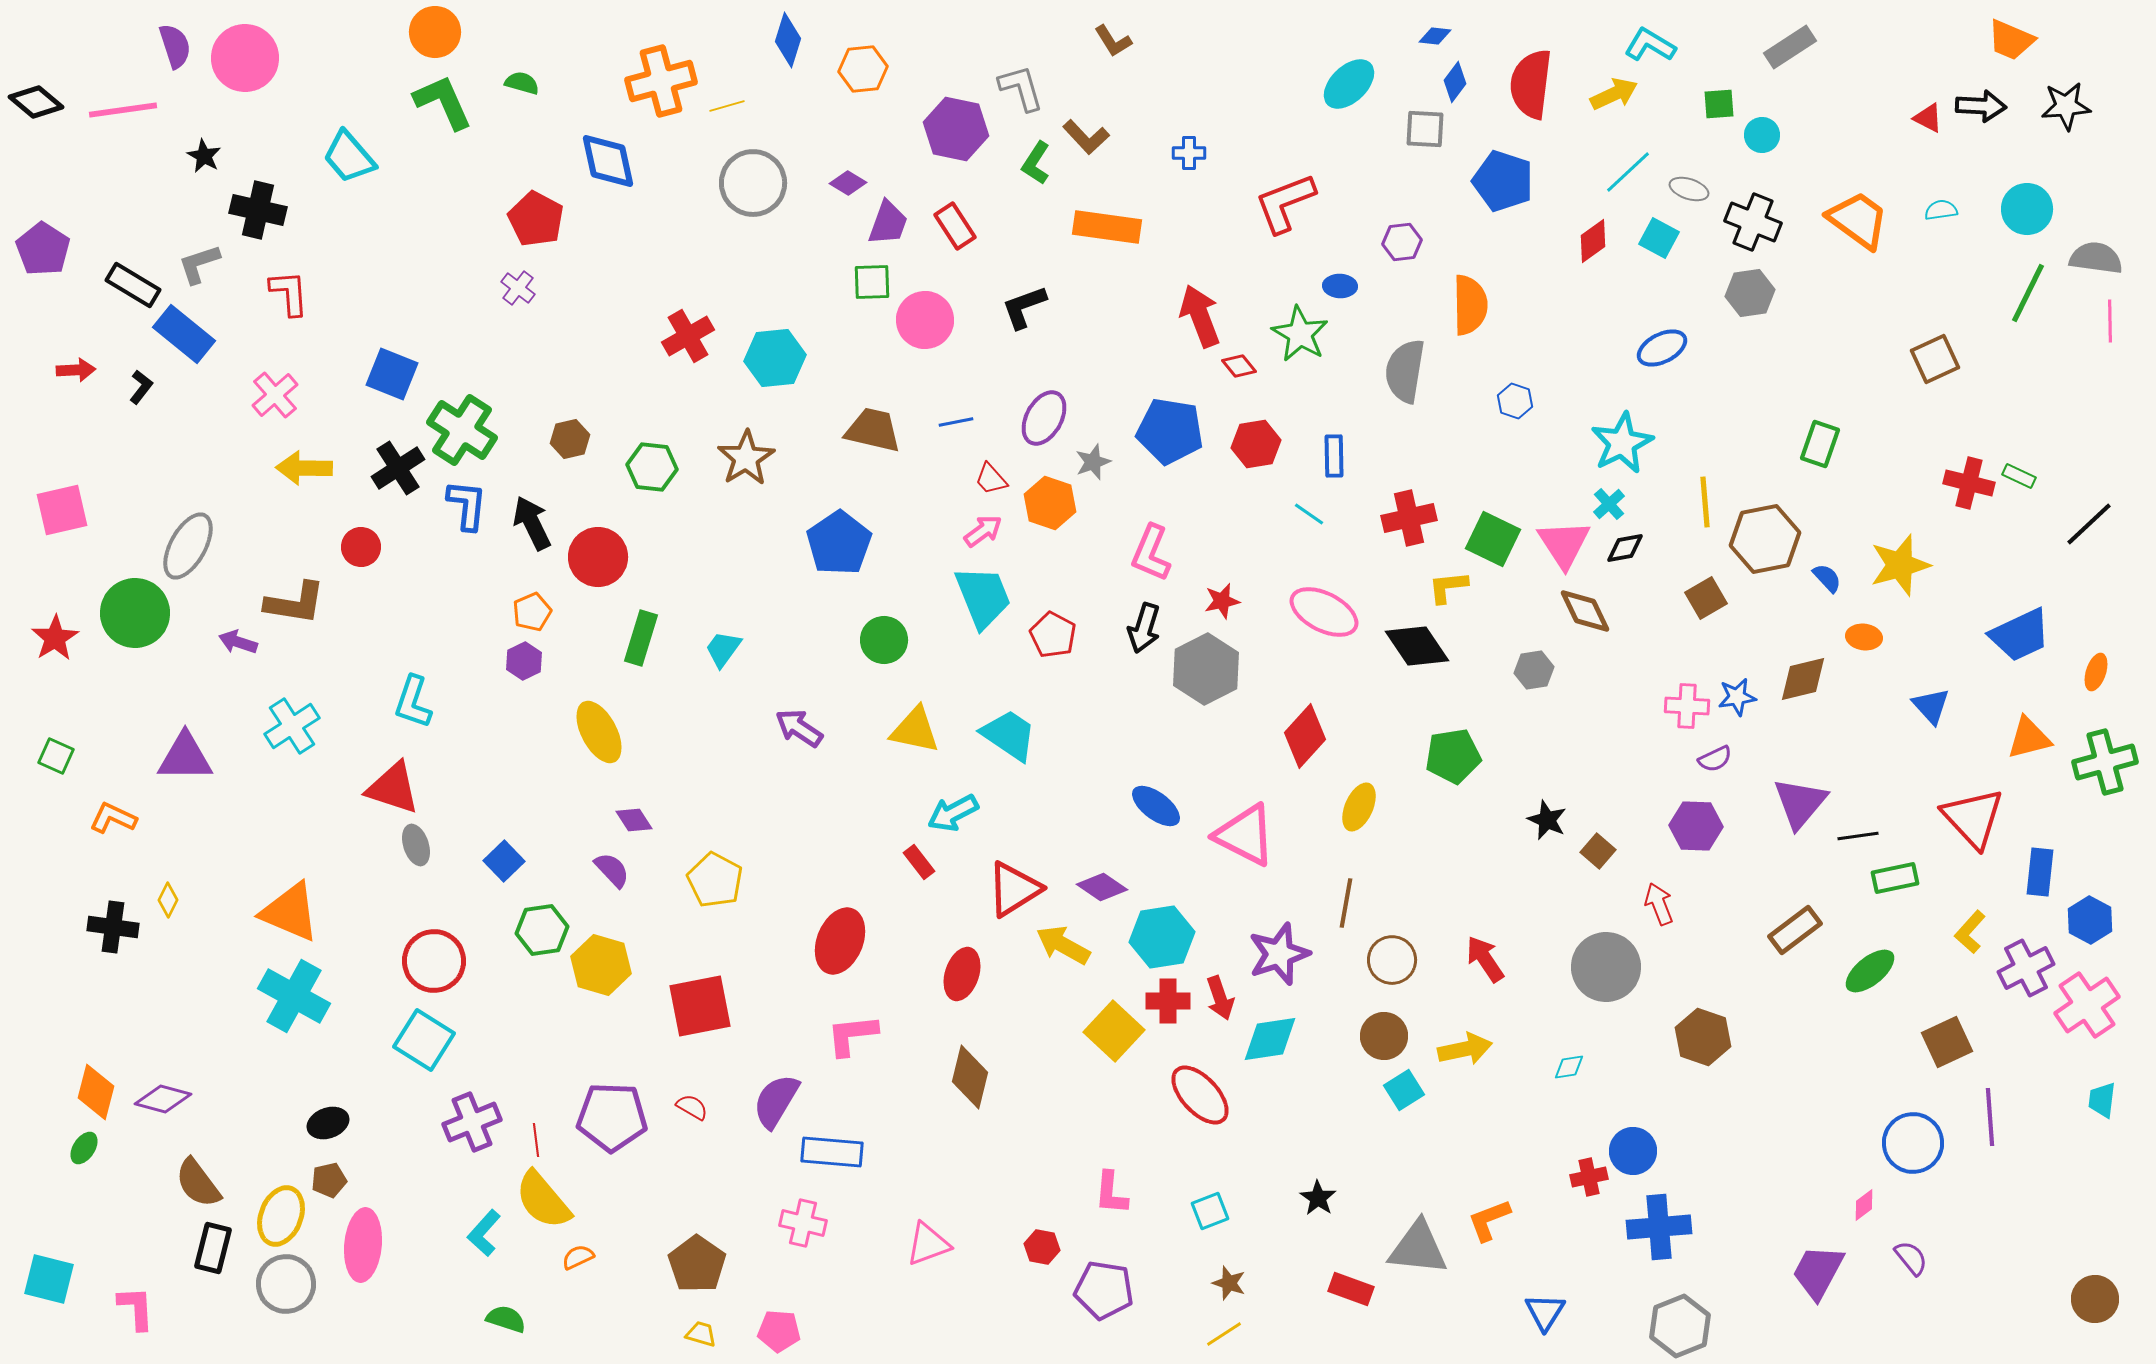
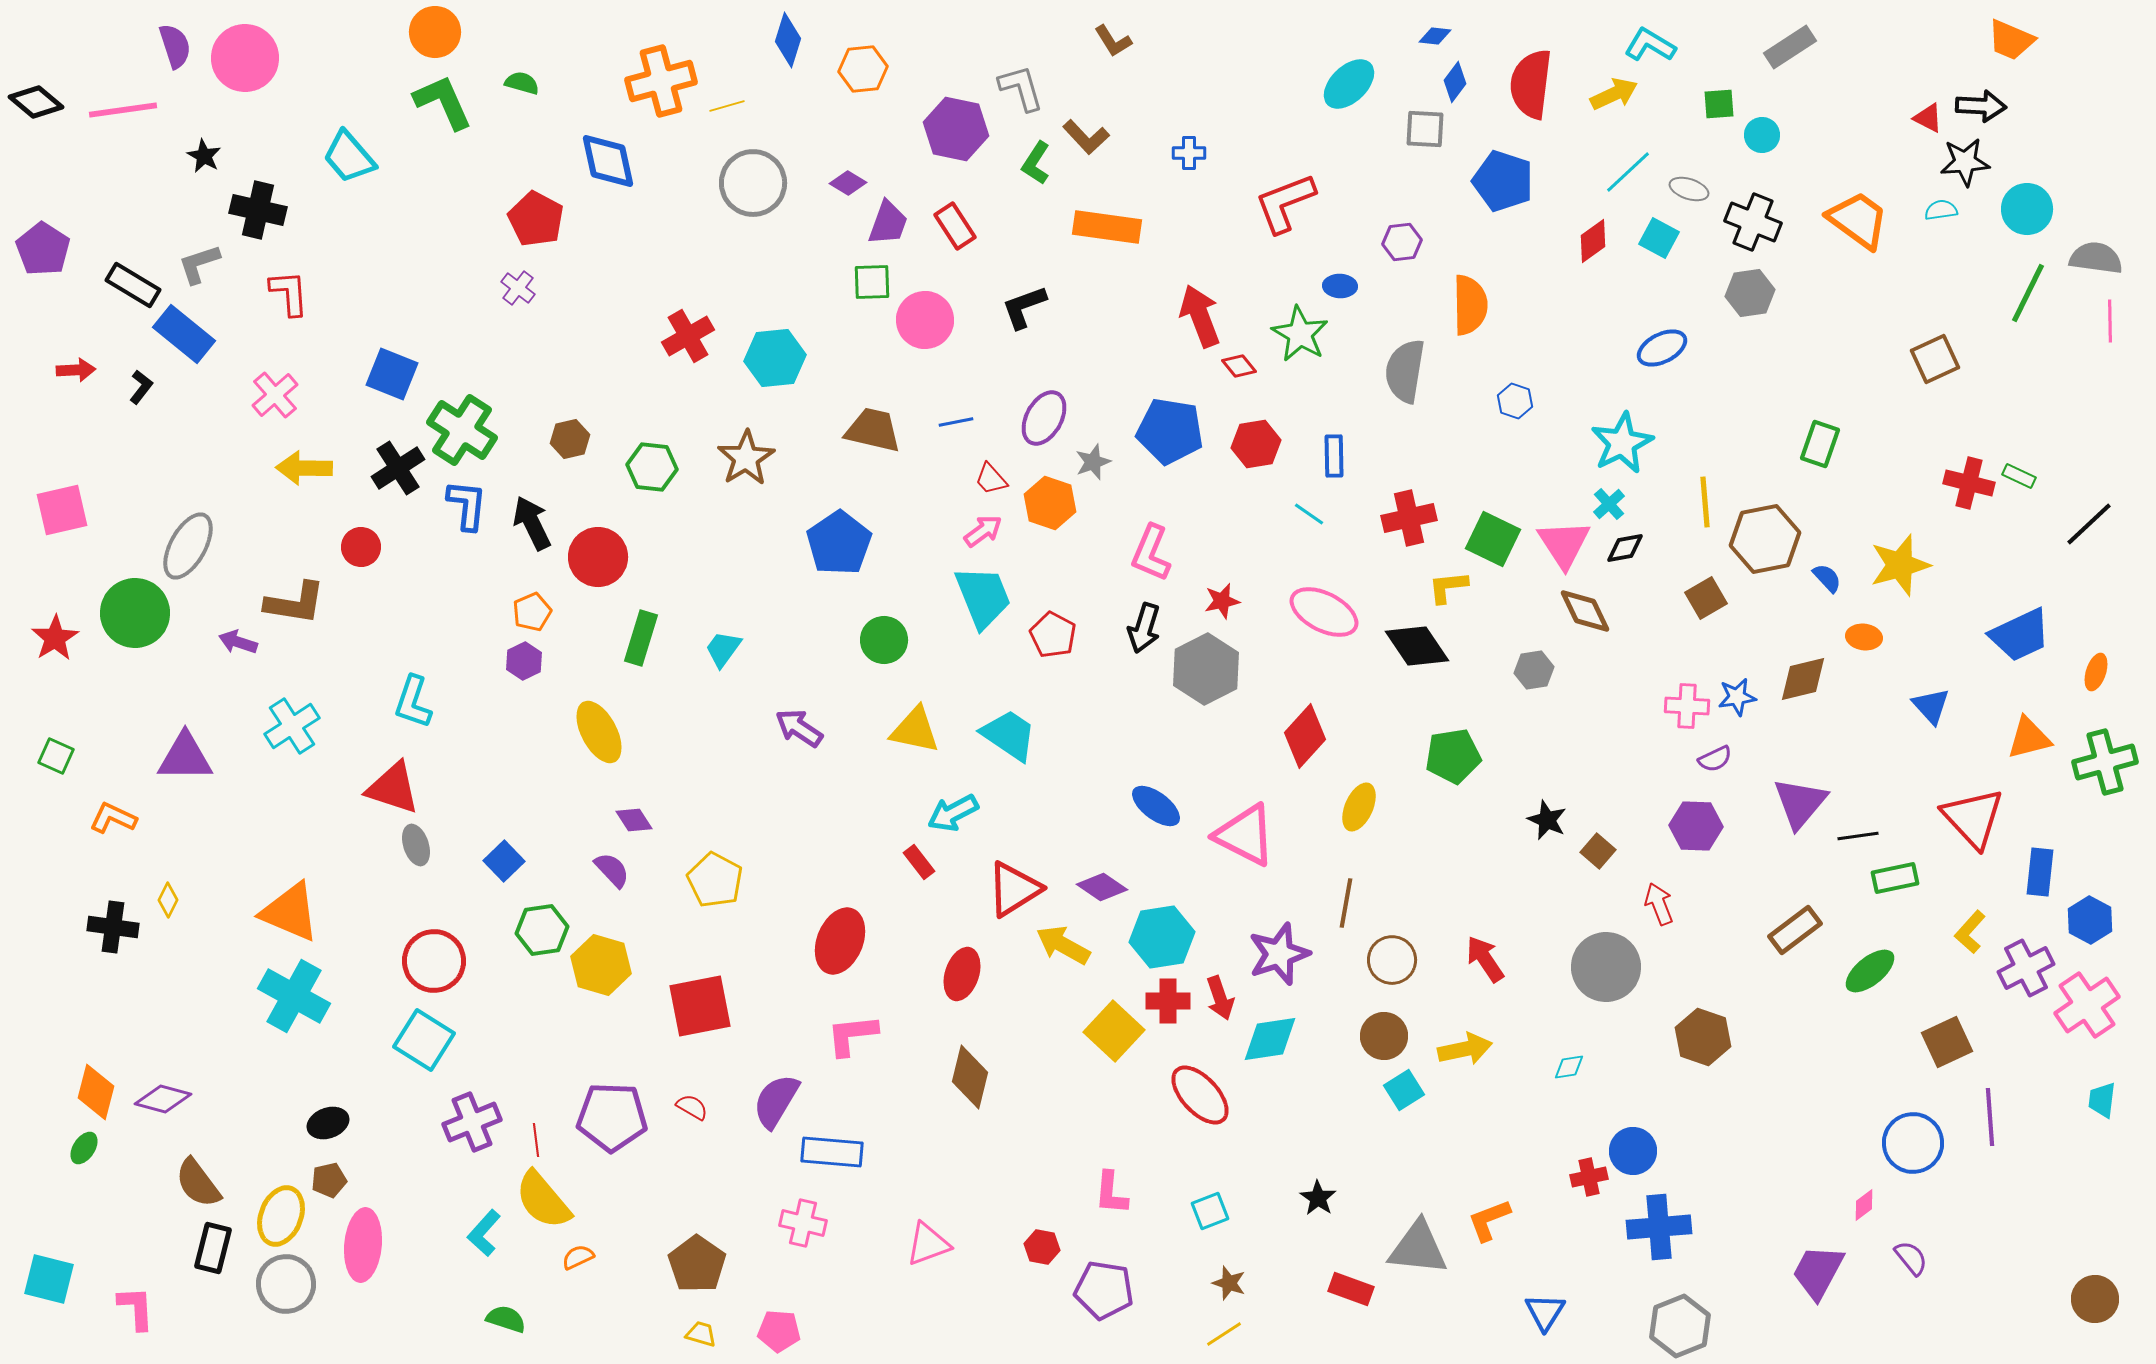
black star at (2066, 106): moved 101 px left, 56 px down
